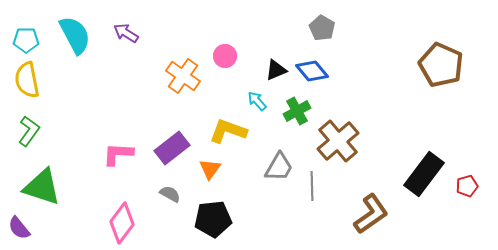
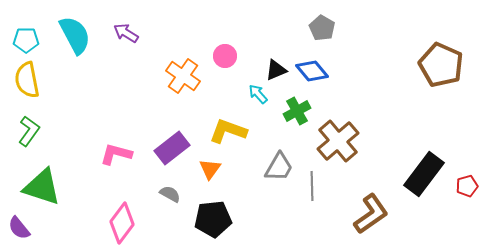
cyan arrow: moved 1 px right, 7 px up
pink L-shape: moved 2 px left; rotated 12 degrees clockwise
